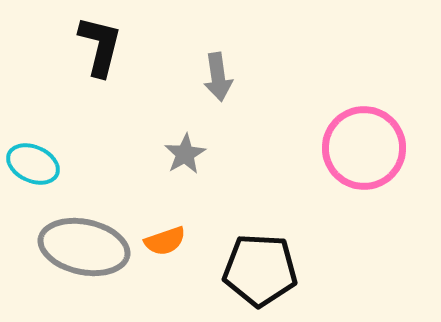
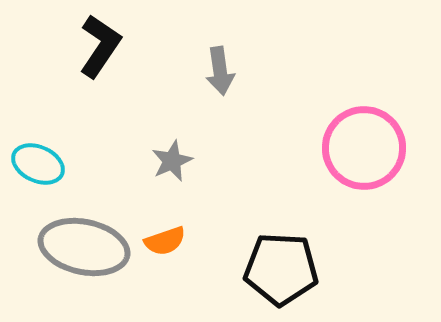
black L-shape: rotated 20 degrees clockwise
gray arrow: moved 2 px right, 6 px up
gray star: moved 13 px left, 7 px down; rotated 6 degrees clockwise
cyan ellipse: moved 5 px right
black pentagon: moved 21 px right, 1 px up
